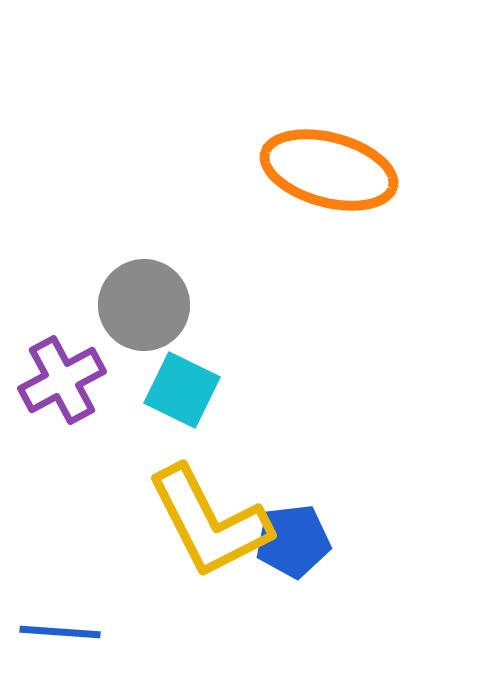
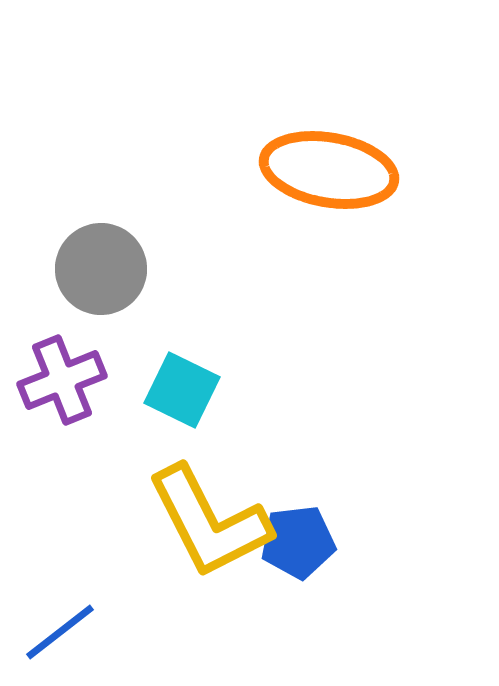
orange ellipse: rotated 5 degrees counterclockwise
gray circle: moved 43 px left, 36 px up
purple cross: rotated 6 degrees clockwise
blue pentagon: moved 5 px right, 1 px down
blue line: rotated 42 degrees counterclockwise
